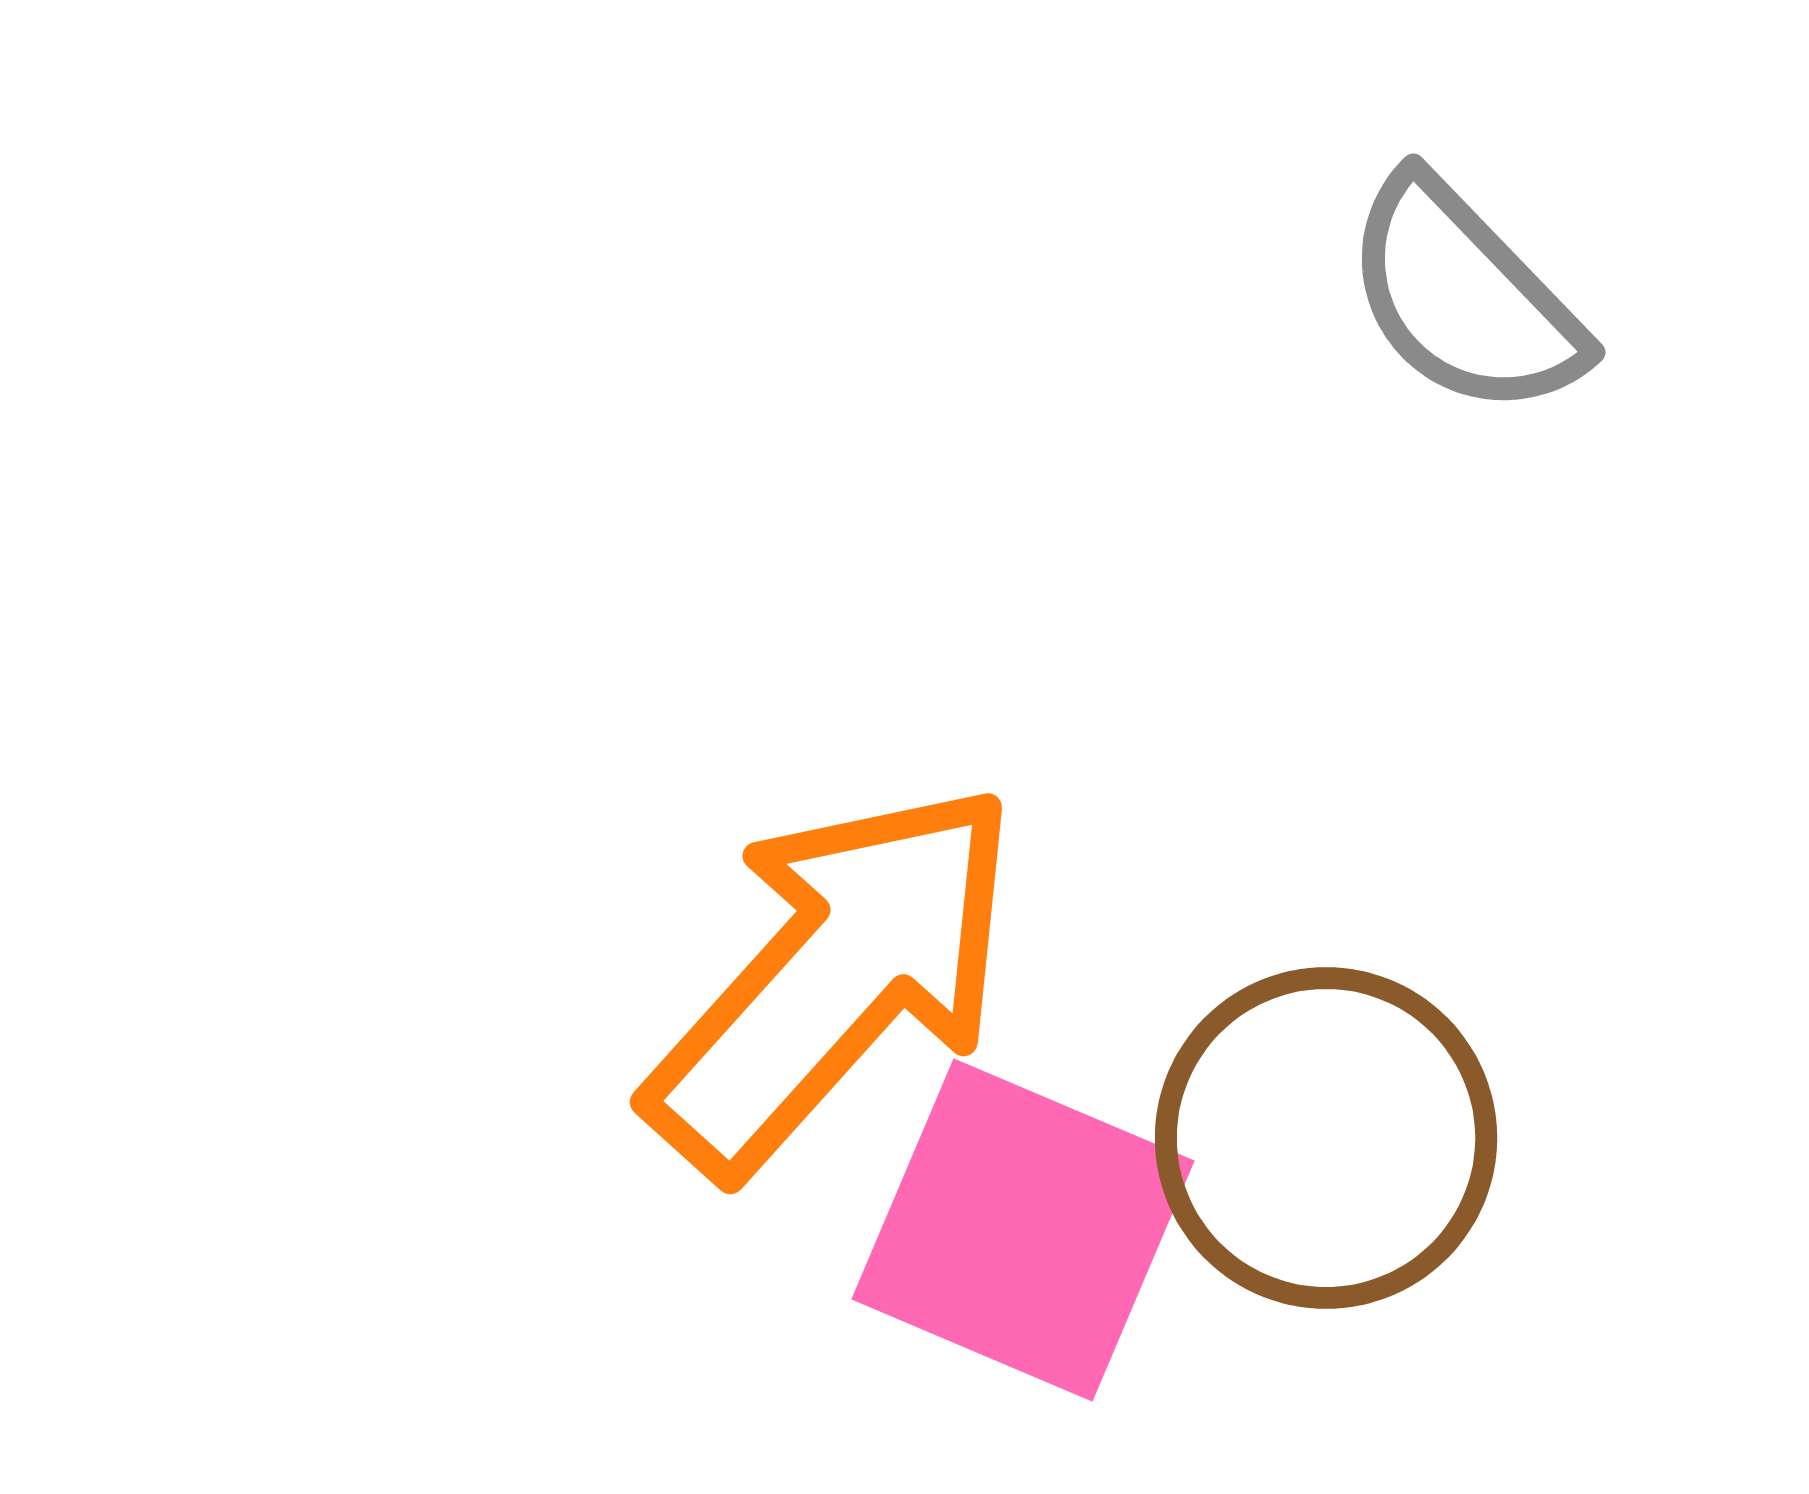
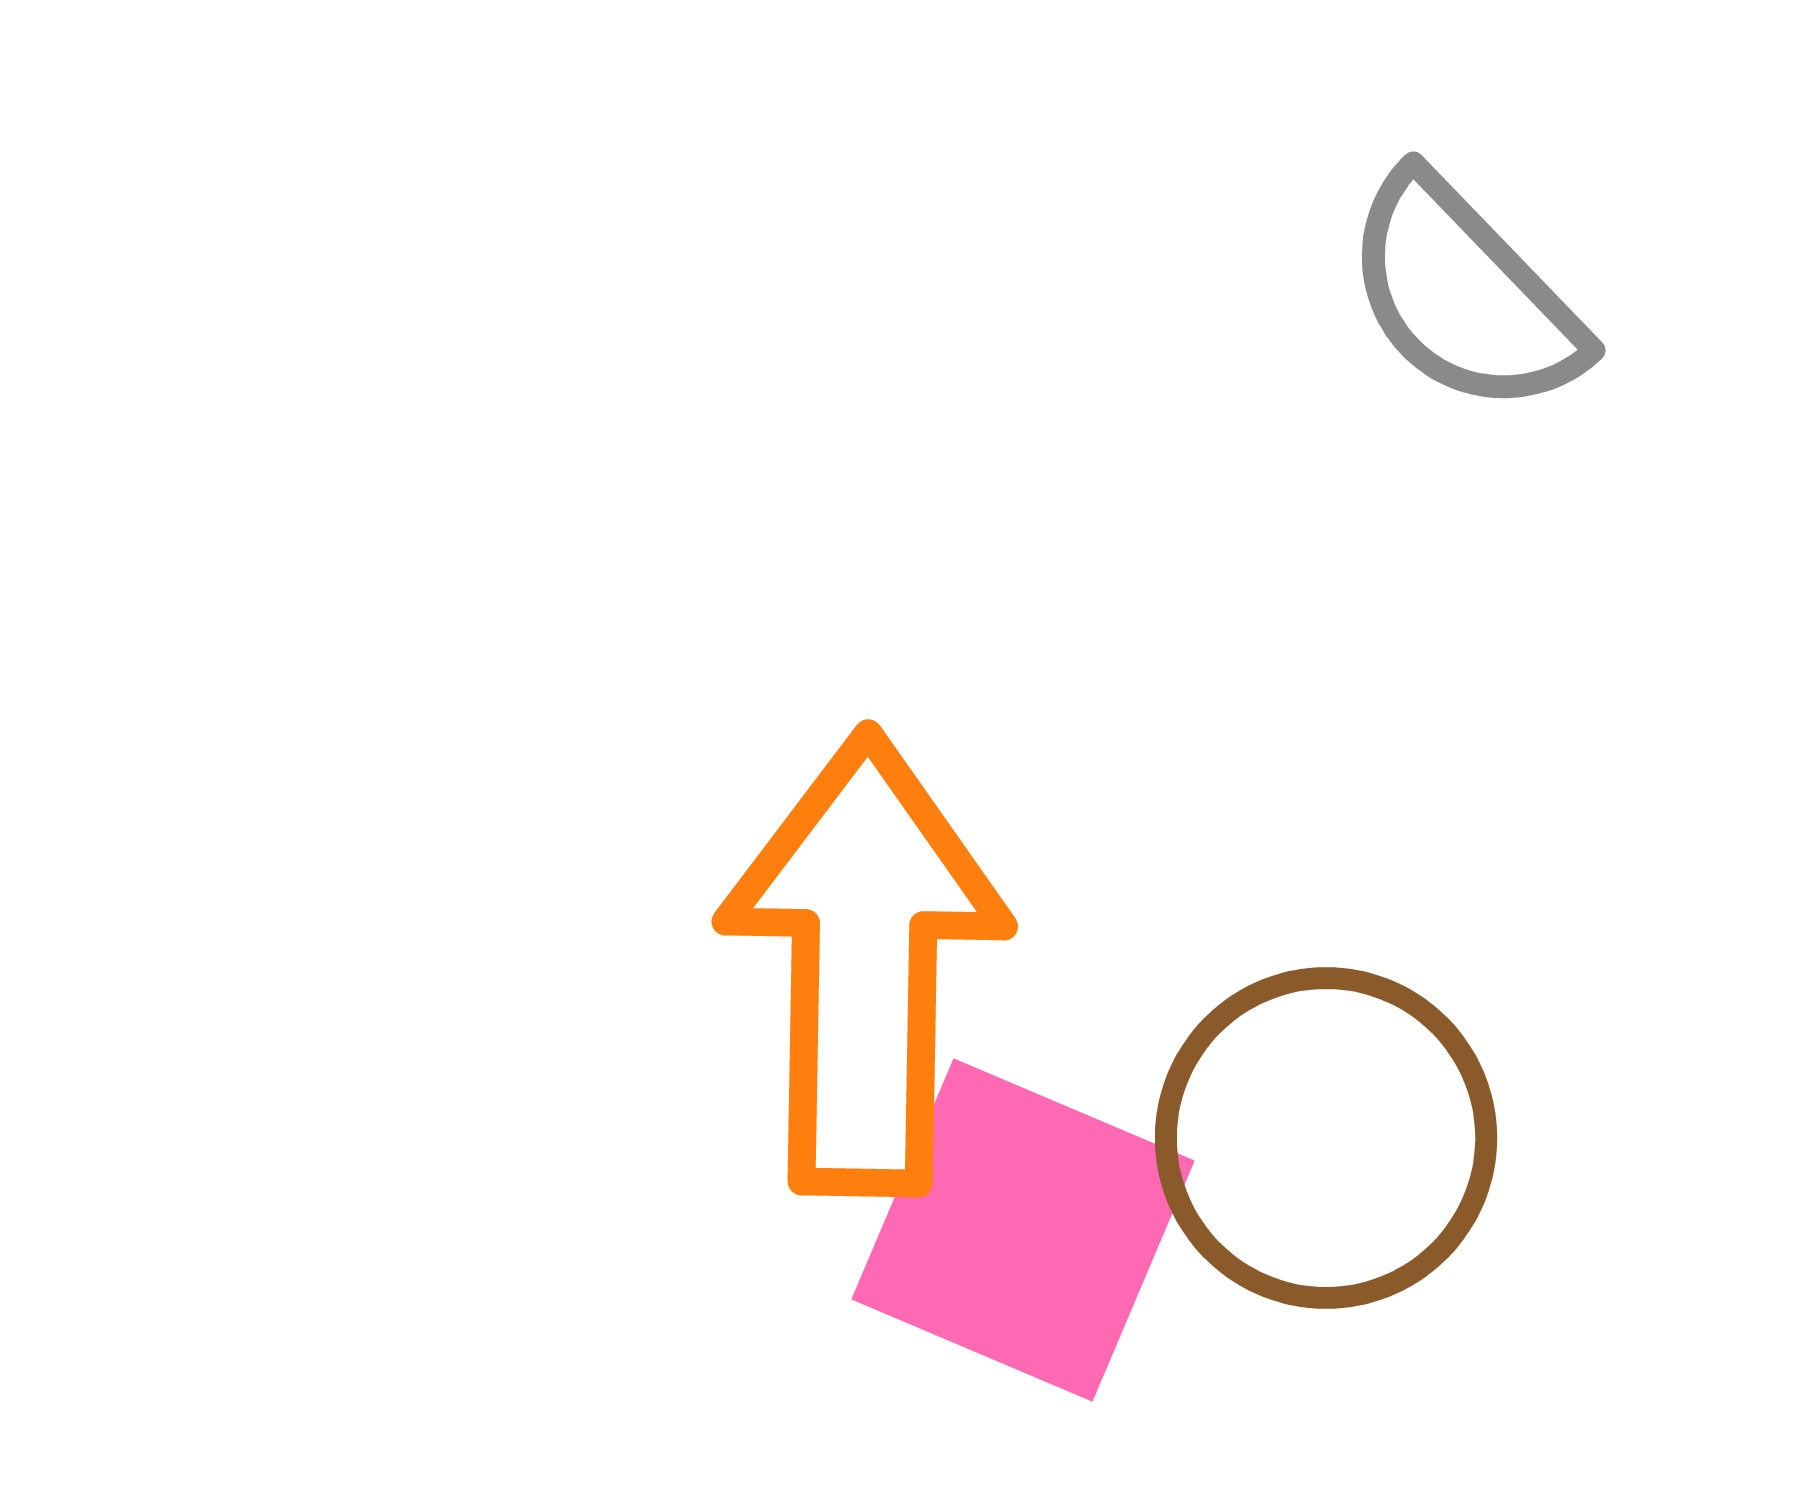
gray semicircle: moved 2 px up
orange arrow: moved 30 px right, 15 px up; rotated 41 degrees counterclockwise
